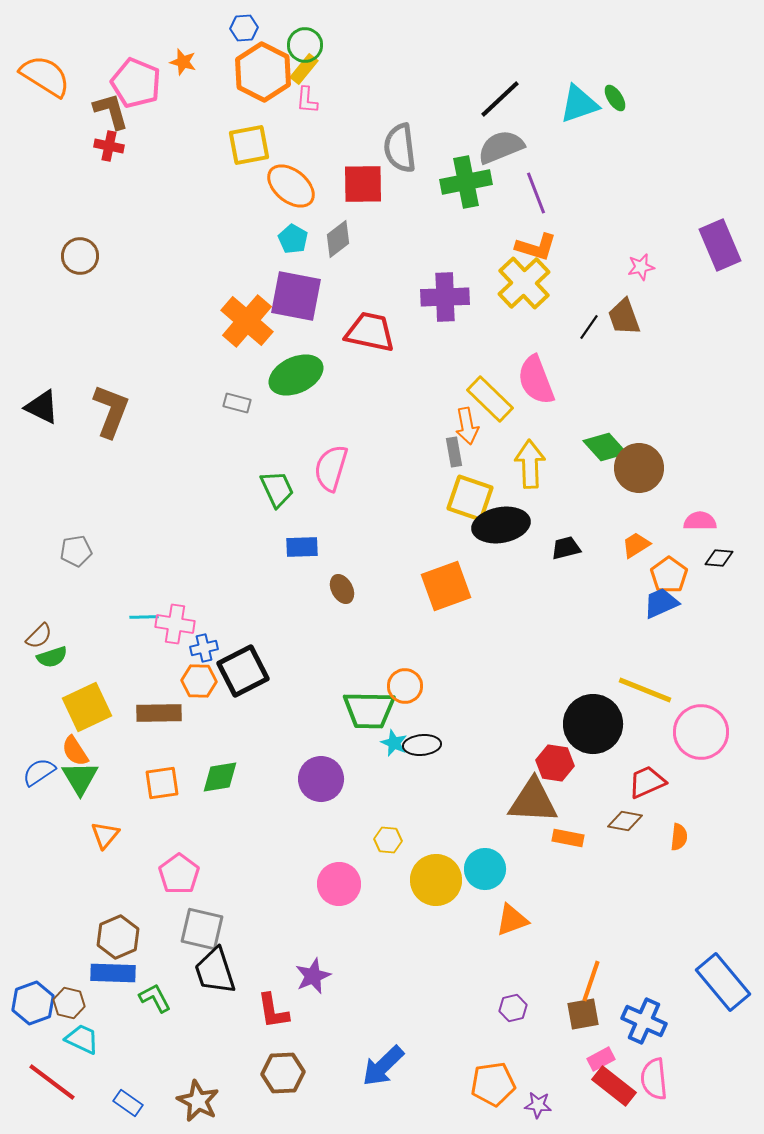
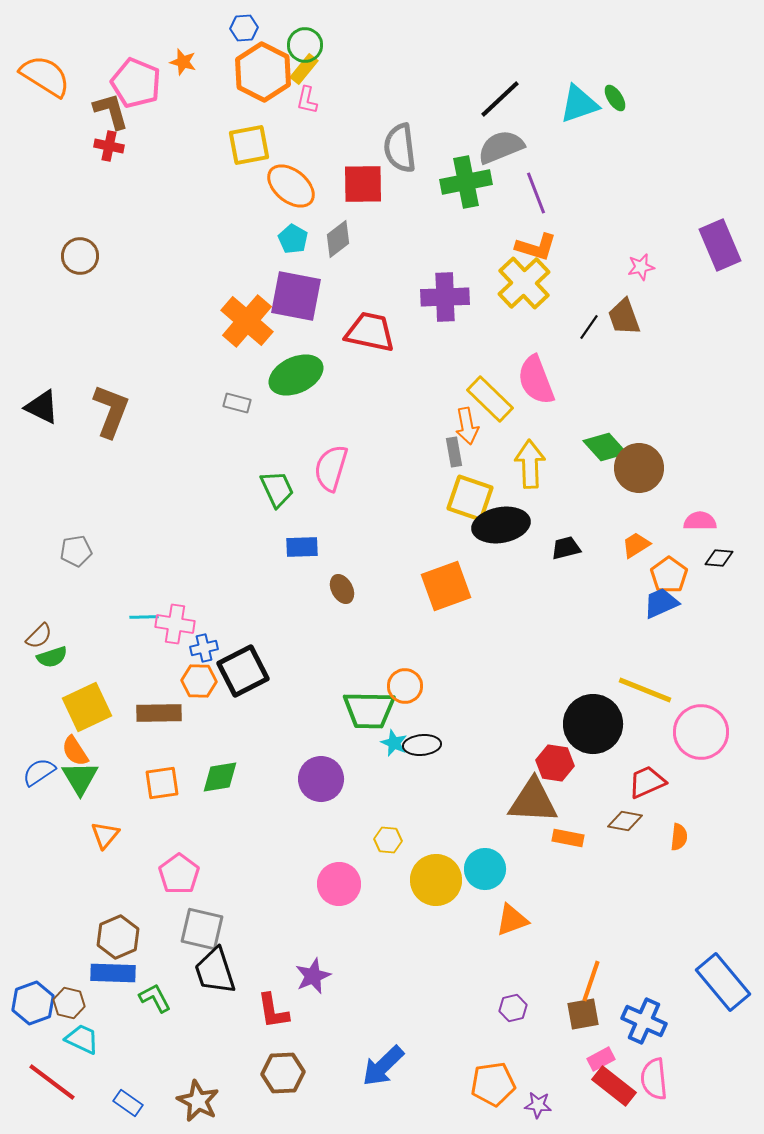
pink L-shape at (307, 100): rotated 8 degrees clockwise
